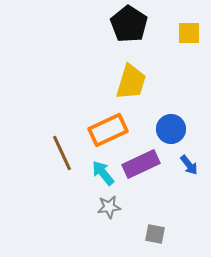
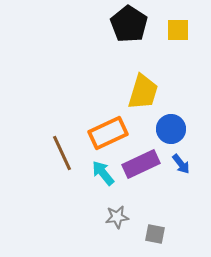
yellow square: moved 11 px left, 3 px up
yellow trapezoid: moved 12 px right, 10 px down
orange rectangle: moved 3 px down
blue arrow: moved 8 px left, 1 px up
gray star: moved 8 px right, 10 px down
